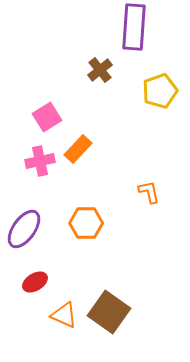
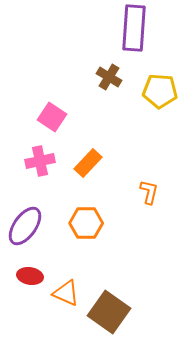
purple rectangle: moved 1 px down
brown cross: moved 9 px right, 7 px down; rotated 20 degrees counterclockwise
yellow pentagon: rotated 24 degrees clockwise
pink square: moved 5 px right; rotated 24 degrees counterclockwise
orange rectangle: moved 10 px right, 14 px down
orange L-shape: rotated 25 degrees clockwise
purple ellipse: moved 1 px right, 3 px up
red ellipse: moved 5 px left, 6 px up; rotated 40 degrees clockwise
orange triangle: moved 2 px right, 22 px up
